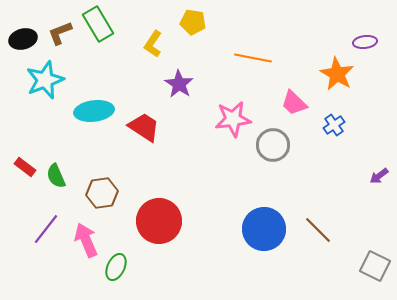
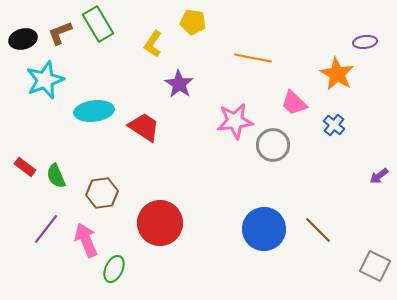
pink star: moved 2 px right, 2 px down
blue cross: rotated 15 degrees counterclockwise
red circle: moved 1 px right, 2 px down
green ellipse: moved 2 px left, 2 px down
